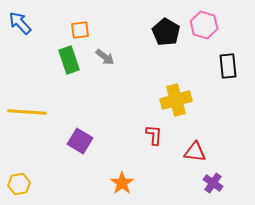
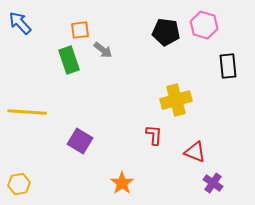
black pentagon: rotated 24 degrees counterclockwise
gray arrow: moved 2 px left, 7 px up
red triangle: rotated 15 degrees clockwise
